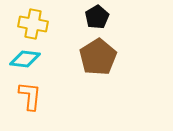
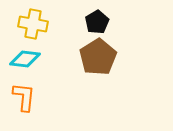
black pentagon: moved 5 px down
orange L-shape: moved 6 px left, 1 px down
